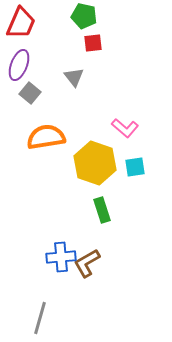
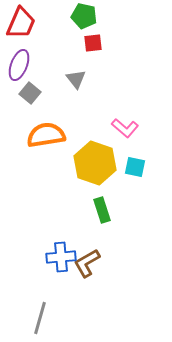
gray triangle: moved 2 px right, 2 px down
orange semicircle: moved 2 px up
cyan square: rotated 20 degrees clockwise
